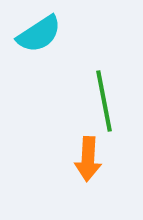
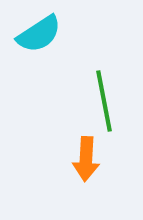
orange arrow: moved 2 px left
